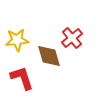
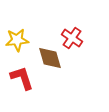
red cross: rotated 15 degrees counterclockwise
brown diamond: moved 1 px right, 2 px down
